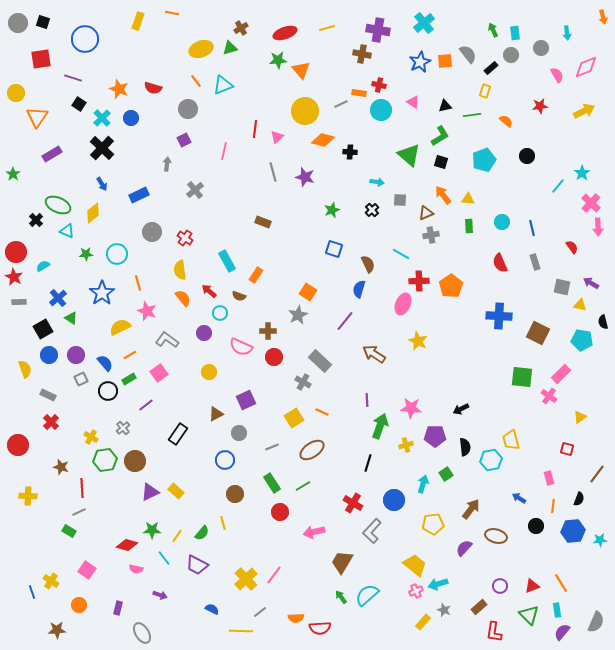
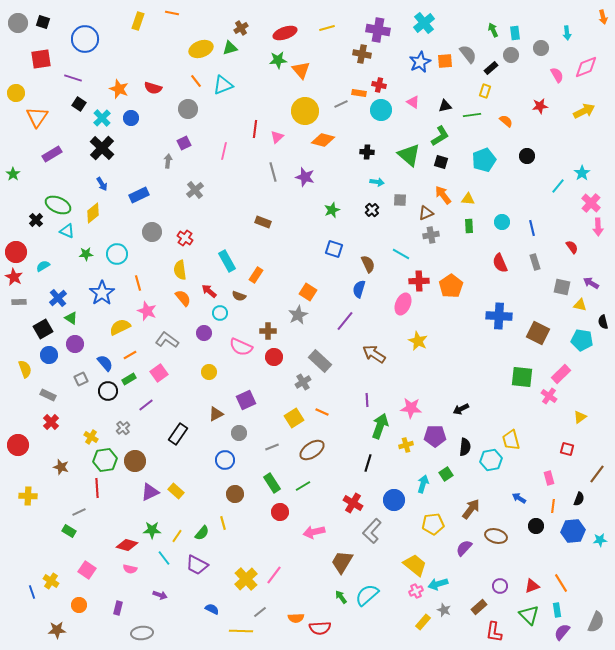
purple square at (184, 140): moved 3 px down
black cross at (350, 152): moved 17 px right
gray arrow at (167, 164): moved 1 px right, 3 px up
purple circle at (76, 355): moved 1 px left, 11 px up
gray cross at (303, 382): rotated 28 degrees clockwise
black semicircle at (465, 447): rotated 12 degrees clockwise
red line at (82, 488): moved 15 px right
pink semicircle at (136, 569): moved 6 px left
gray ellipse at (142, 633): rotated 65 degrees counterclockwise
